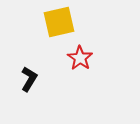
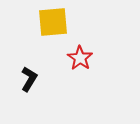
yellow square: moved 6 px left; rotated 8 degrees clockwise
